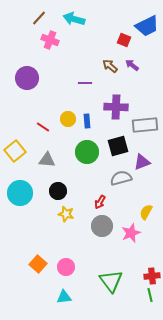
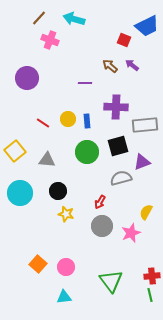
red line: moved 4 px up
